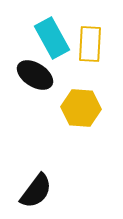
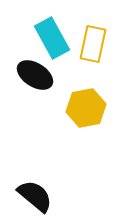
yellow rectangle: moved 3 px right; rotated 9 degrees clockwise
yellow hexagon: moved 5 px right; rotated 15 degrees counterclockwise
black semicircle: moved 1 px left, 5 px down; rotated 87 degrees counterclockwise
